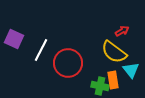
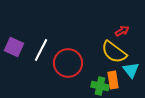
purple square: moved 8 px down
